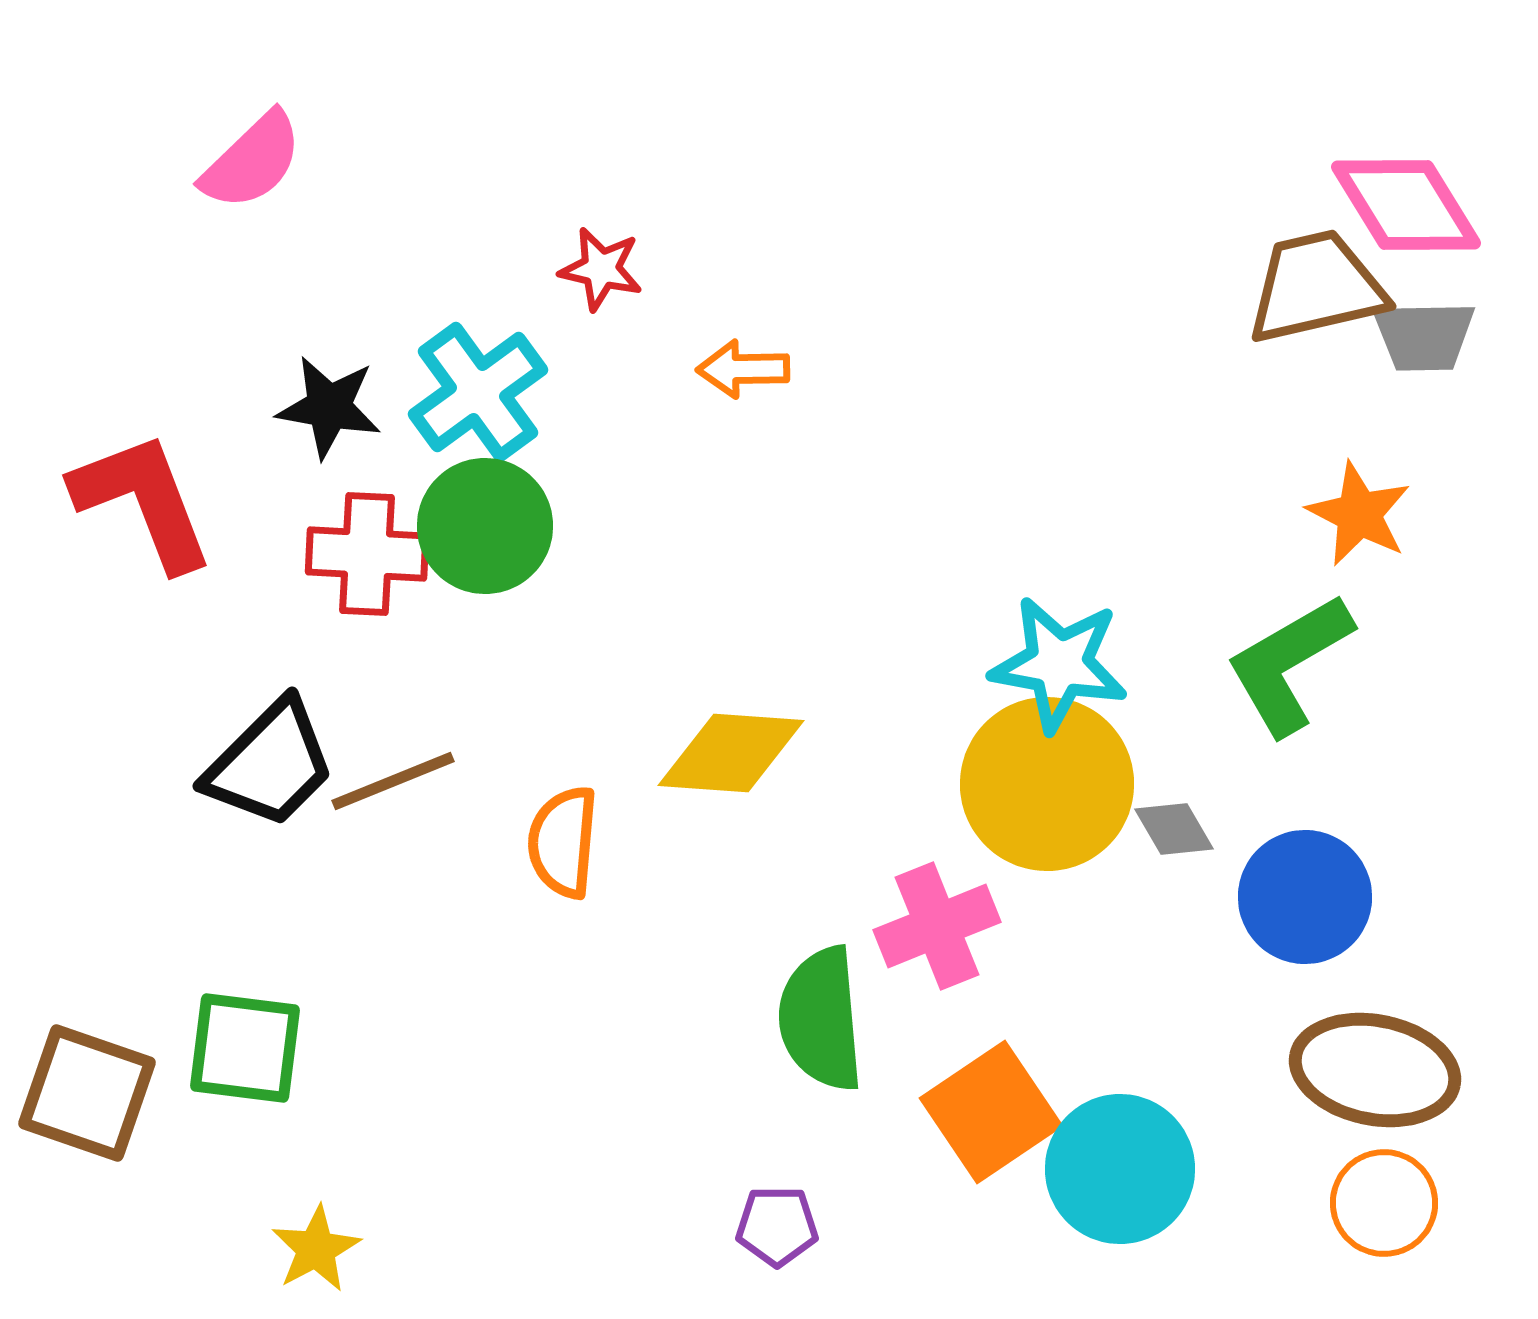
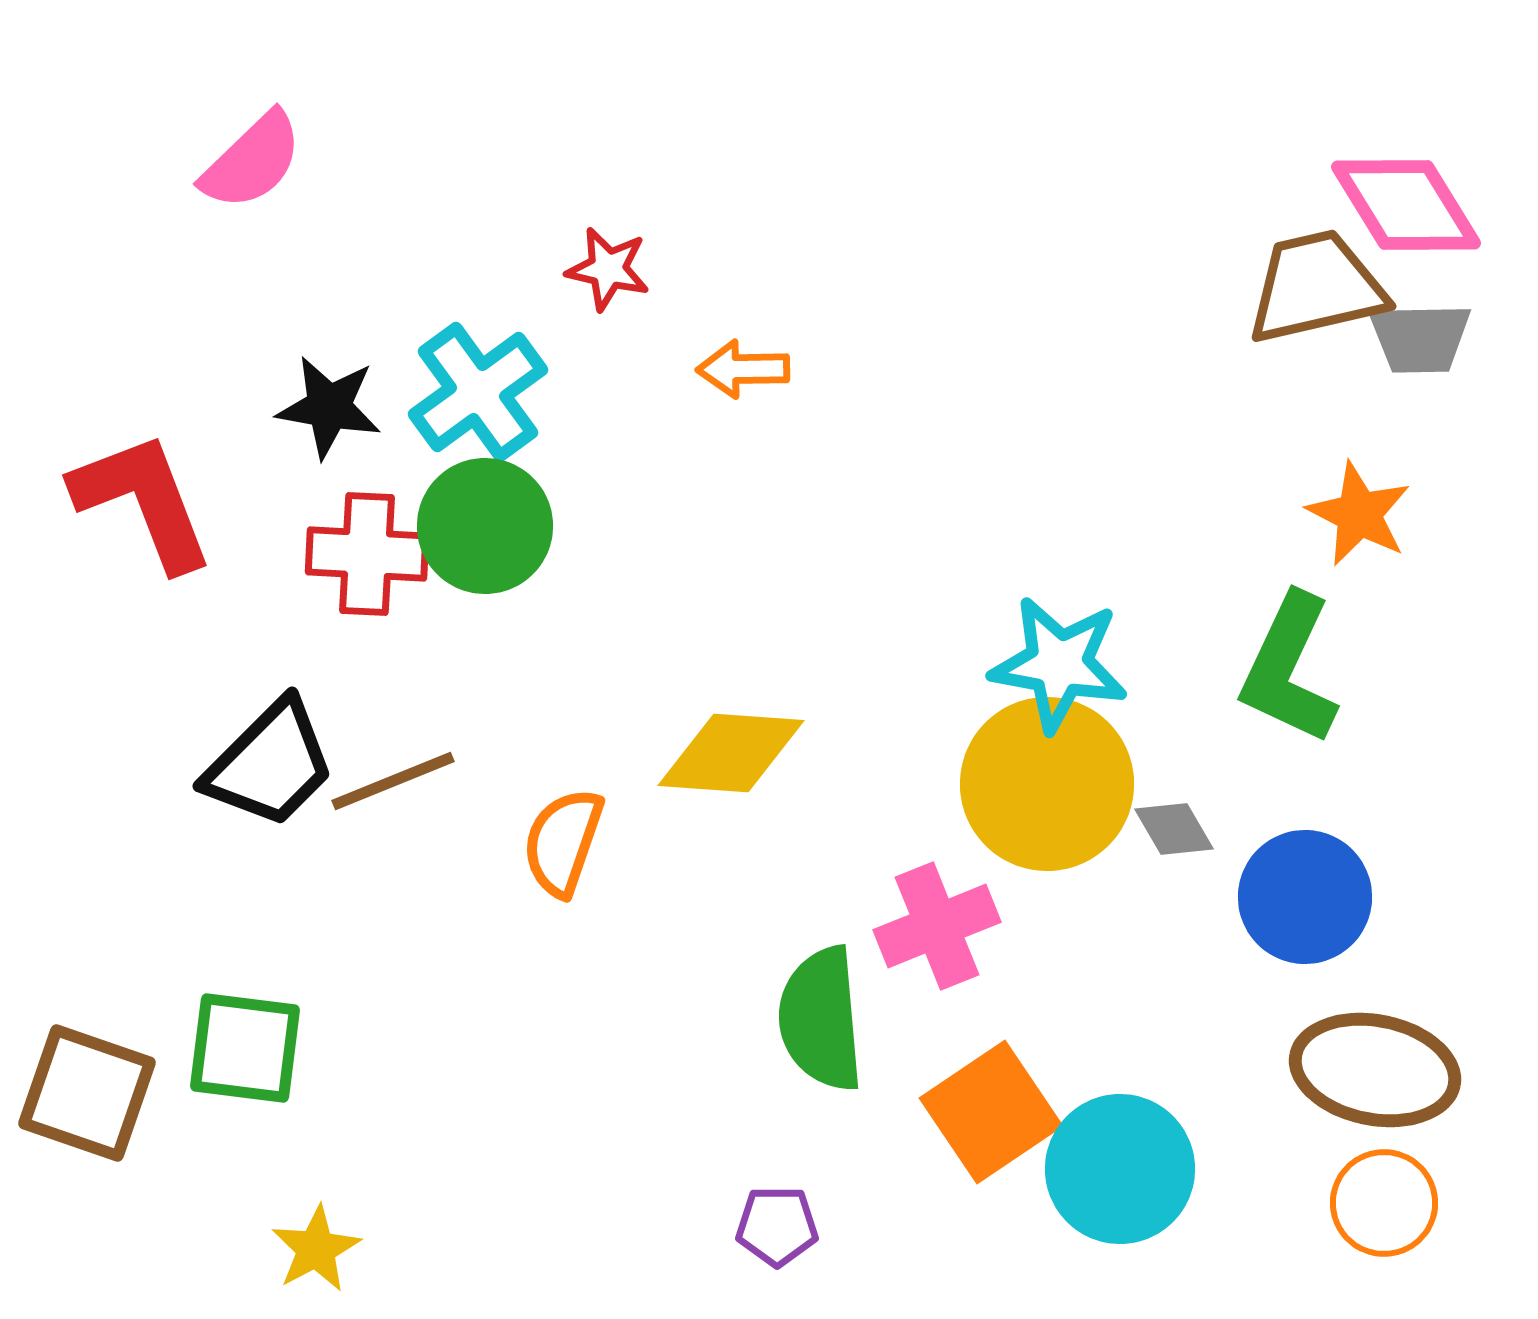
red star: moved 7 px right
gray trapezoid: moved 4 px left, 2 px down
green L-shape: moved 5 px down; rotated 35 degrees counterclockwise
orange semicircle: rotated 14 degrees clockwise
